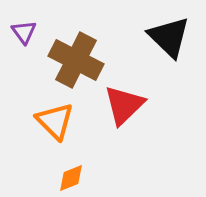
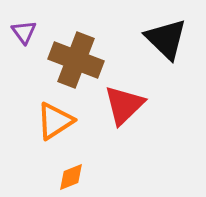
black triangle: moved 3 px left, 2 px down
brown cross: rotated 6 degrees counterclockwise
orange triangle: rotated 42 degrees clockwise
orange diamond: moved 1 px up
